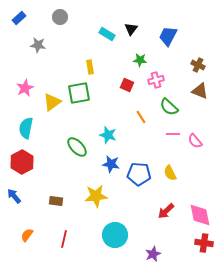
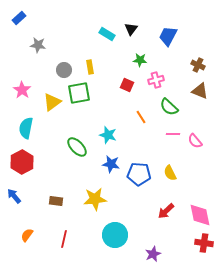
gray circle: moved 4 px right, 53 px down
pink star: moved 3 px left, 2 px down; rotated 12 degrees counterclockwise
yellow star: moved 1 px left, 3 px down
